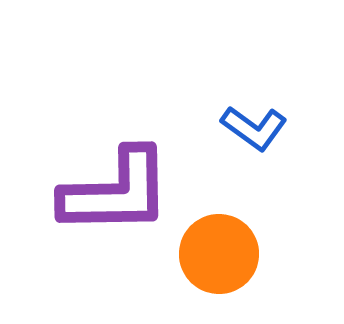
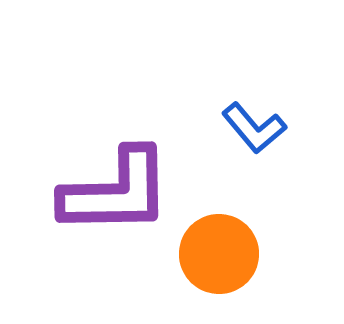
blue L-shape: rotated 14 degrees clockwise
